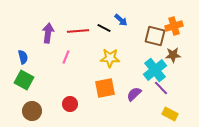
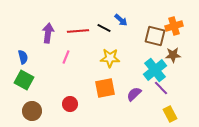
yellow rectangle: rotated 35 degrees clockwise
